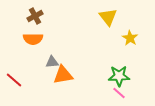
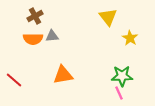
gray triangle: moved 26 px up
green star: moved 3 px right
pink line: rotated 24 degrees clockwise
